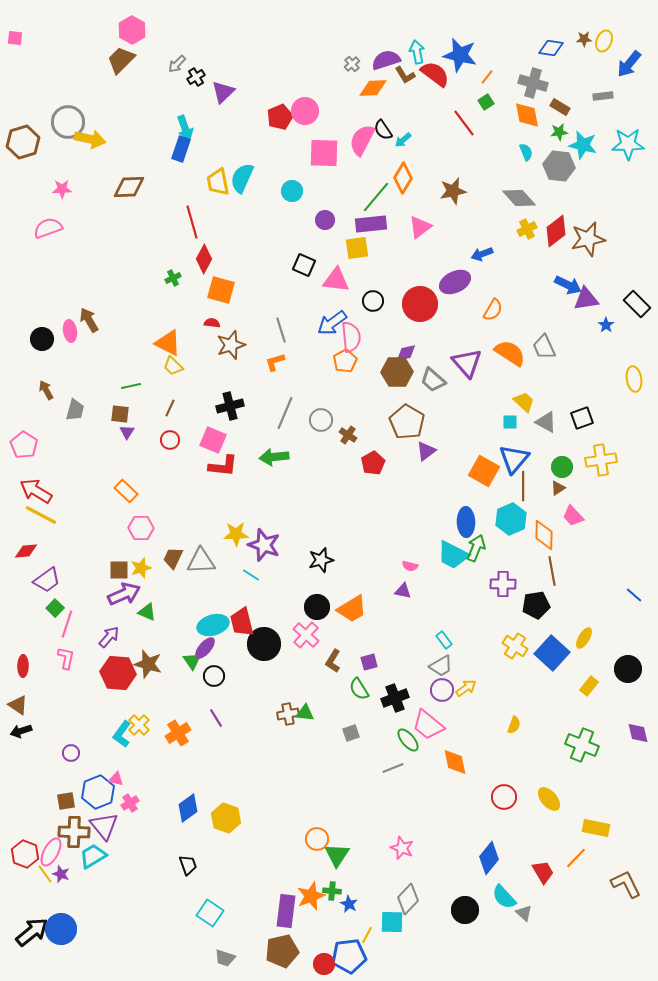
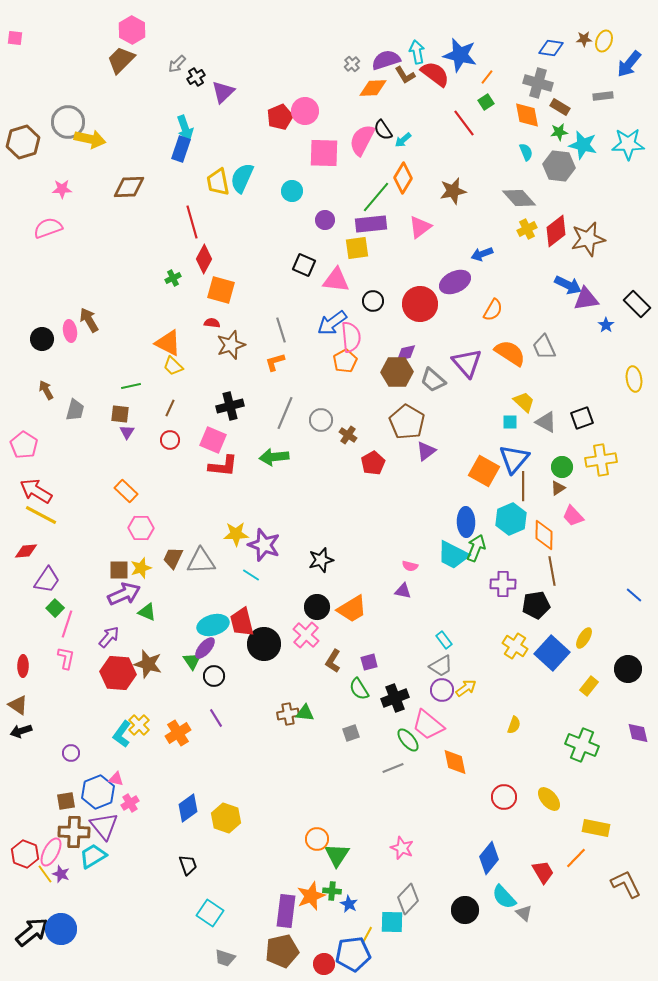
gray cross at (533, 83): moved 5 px right
purple trapezoid at (47, 580): rotated 20 degrees counterclockwise
blue pentagon at (349, 956): moved 4 px right, 2 px up
